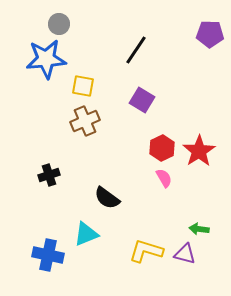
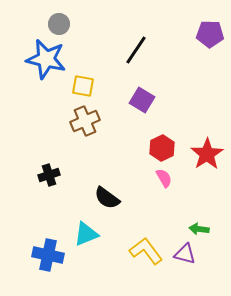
blue star: rotated 18 degrees clockwise
red star: moved 8 px right, 3 px down
yellow L-shape: rotated 36 degrees clockwise
